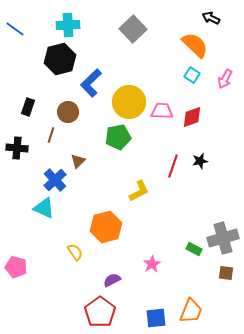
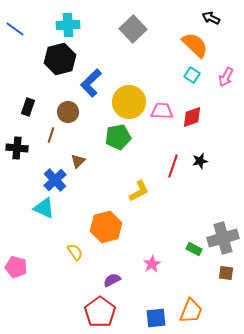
pink arrow: moved 1 px right, 2 px up
